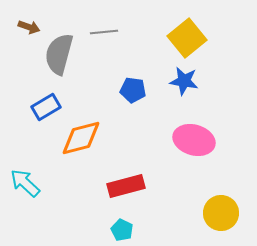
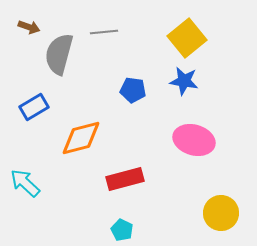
blue rectangle: moved 12 px left
red rectangle: moved 1 px left, 7 px up
